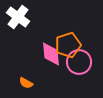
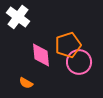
pink diamond: moved 10 px left, 1 px down
